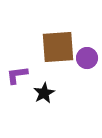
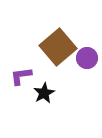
brown square: rotated 36 degrees counterclockwise
purple L-shape: moved 4 px right, 1 px down
